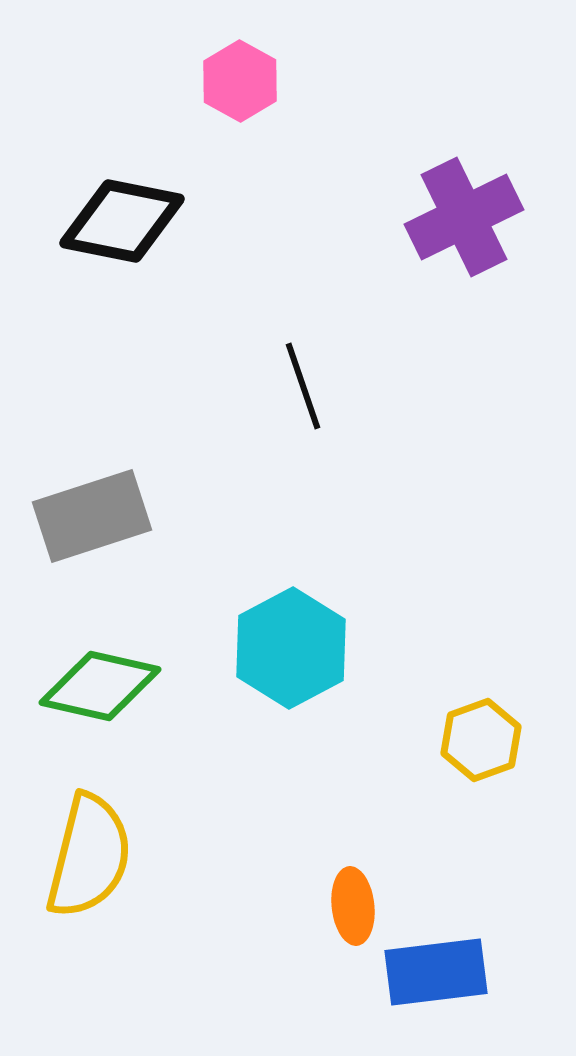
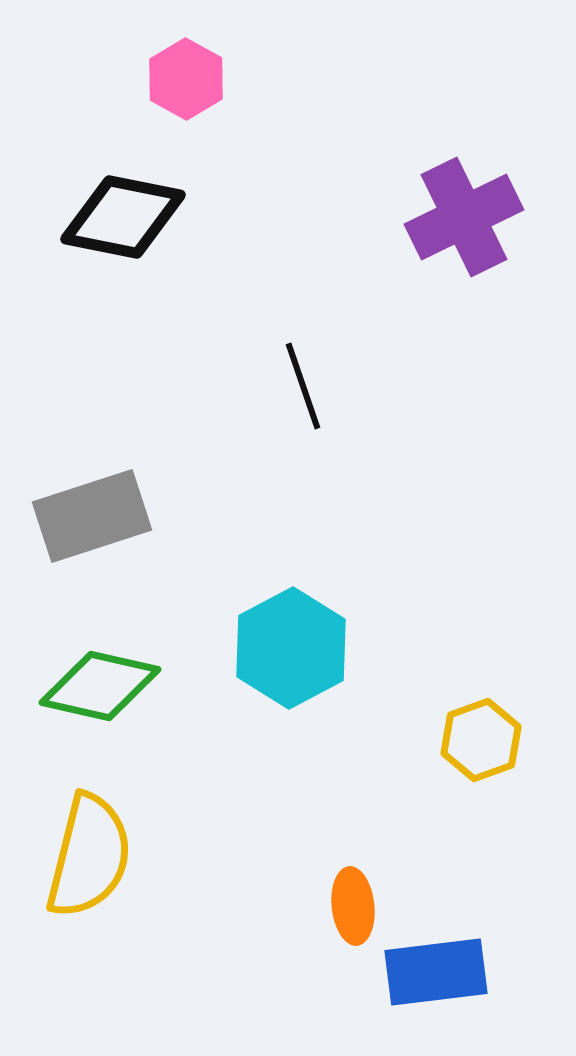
pink hexagon: moved 54 px left, 2 px up
black diamond: moved 1 px right, 4 px up
